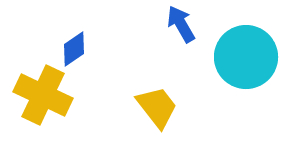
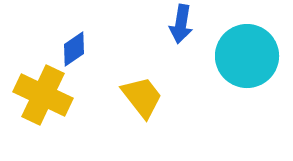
blue arrow: rotated 141 degrees counterclockwise
cyan circle: moved 1 px right, 1 px up
yellow trapezoid: moved 15 px left, 10 px up
